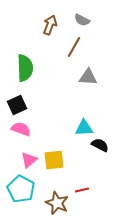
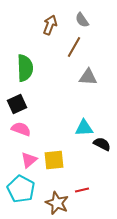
gray semicircle: rotated 28 degrees clockwise
black square: moved 1 px up
black semicircle: moved 2 px right, 1 px up
